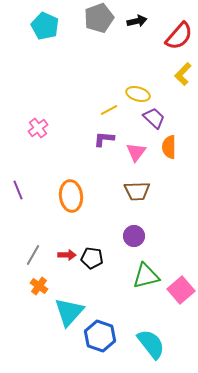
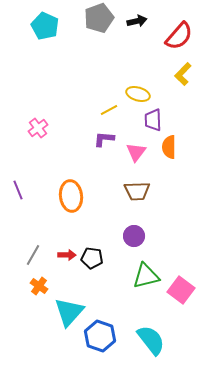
purple trapezoid: moved 1 px left, 2 px down; rotated 135 degrees counterclockwise
pink square: rotated 12 degrees counterclockwise
cyan semicircle: moved 4 px up
